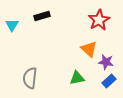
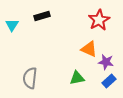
orange triangle: rotated 18 degrees counterclockwise
